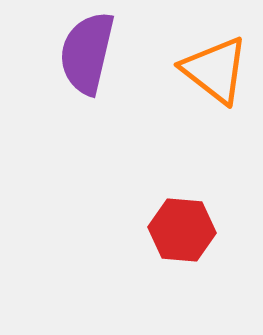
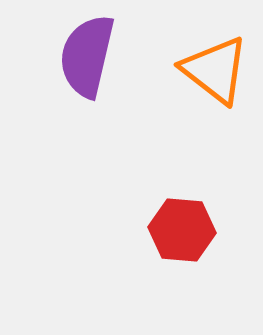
purple semicircle: moved 3 px down
